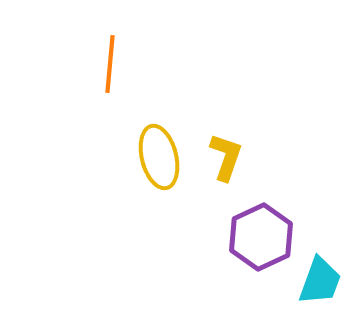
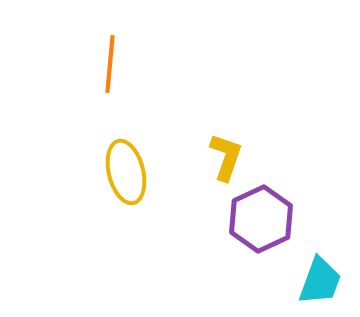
yellow ellipse: moved 33 px left, 15 px down
purple hexagon: moved 18 px up
